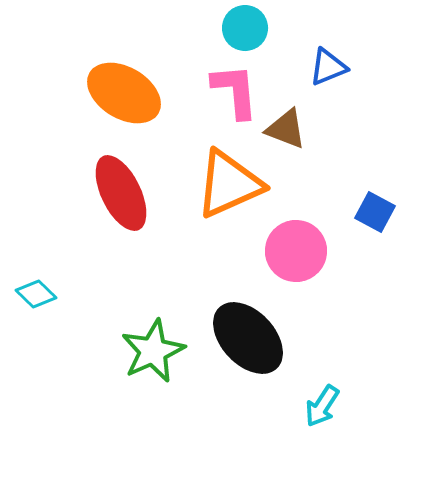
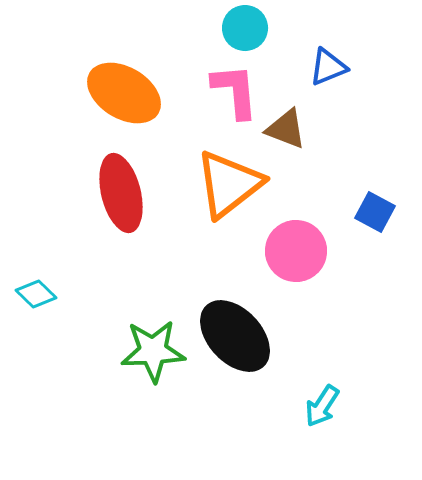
orange triangle: rotated 14 degrees counterclockwise
red ellipse: rotated 12 degrees clockwise
black ellipse: moved 13 px left, 2 px up
green star: rotated 22 degrees clockwise
